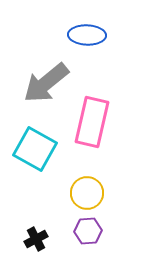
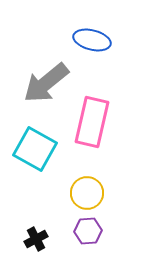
blue ellipse: moved 5 px right, 5 px down; rotated 12 degrees clockwise
